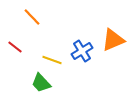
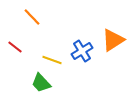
orange triangle: rotated 10 degrees counterclockwise
